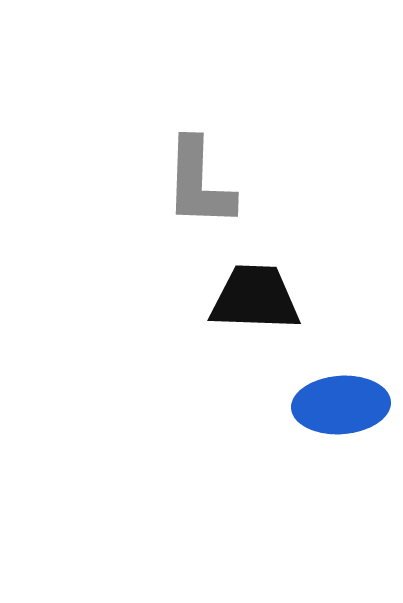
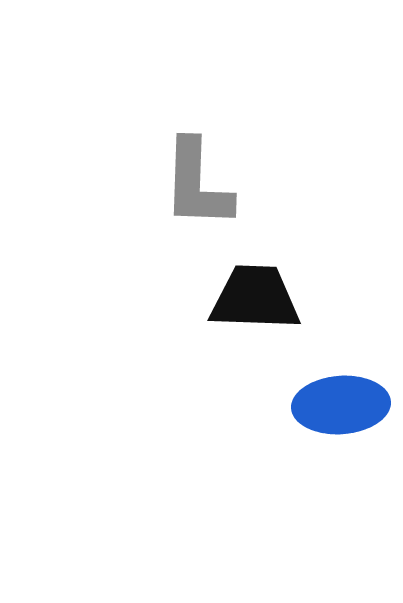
gray L-shape: moved 2 px left, 1 px down
